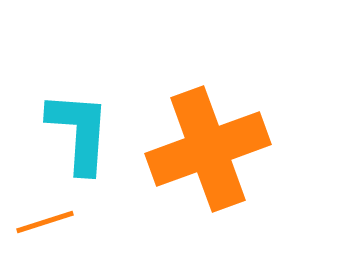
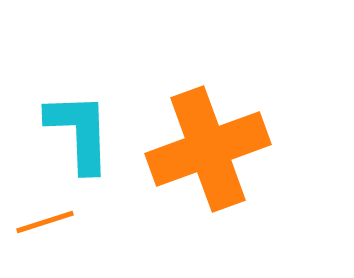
cyan L-shape: rotated 6 degrees counterclockwise
